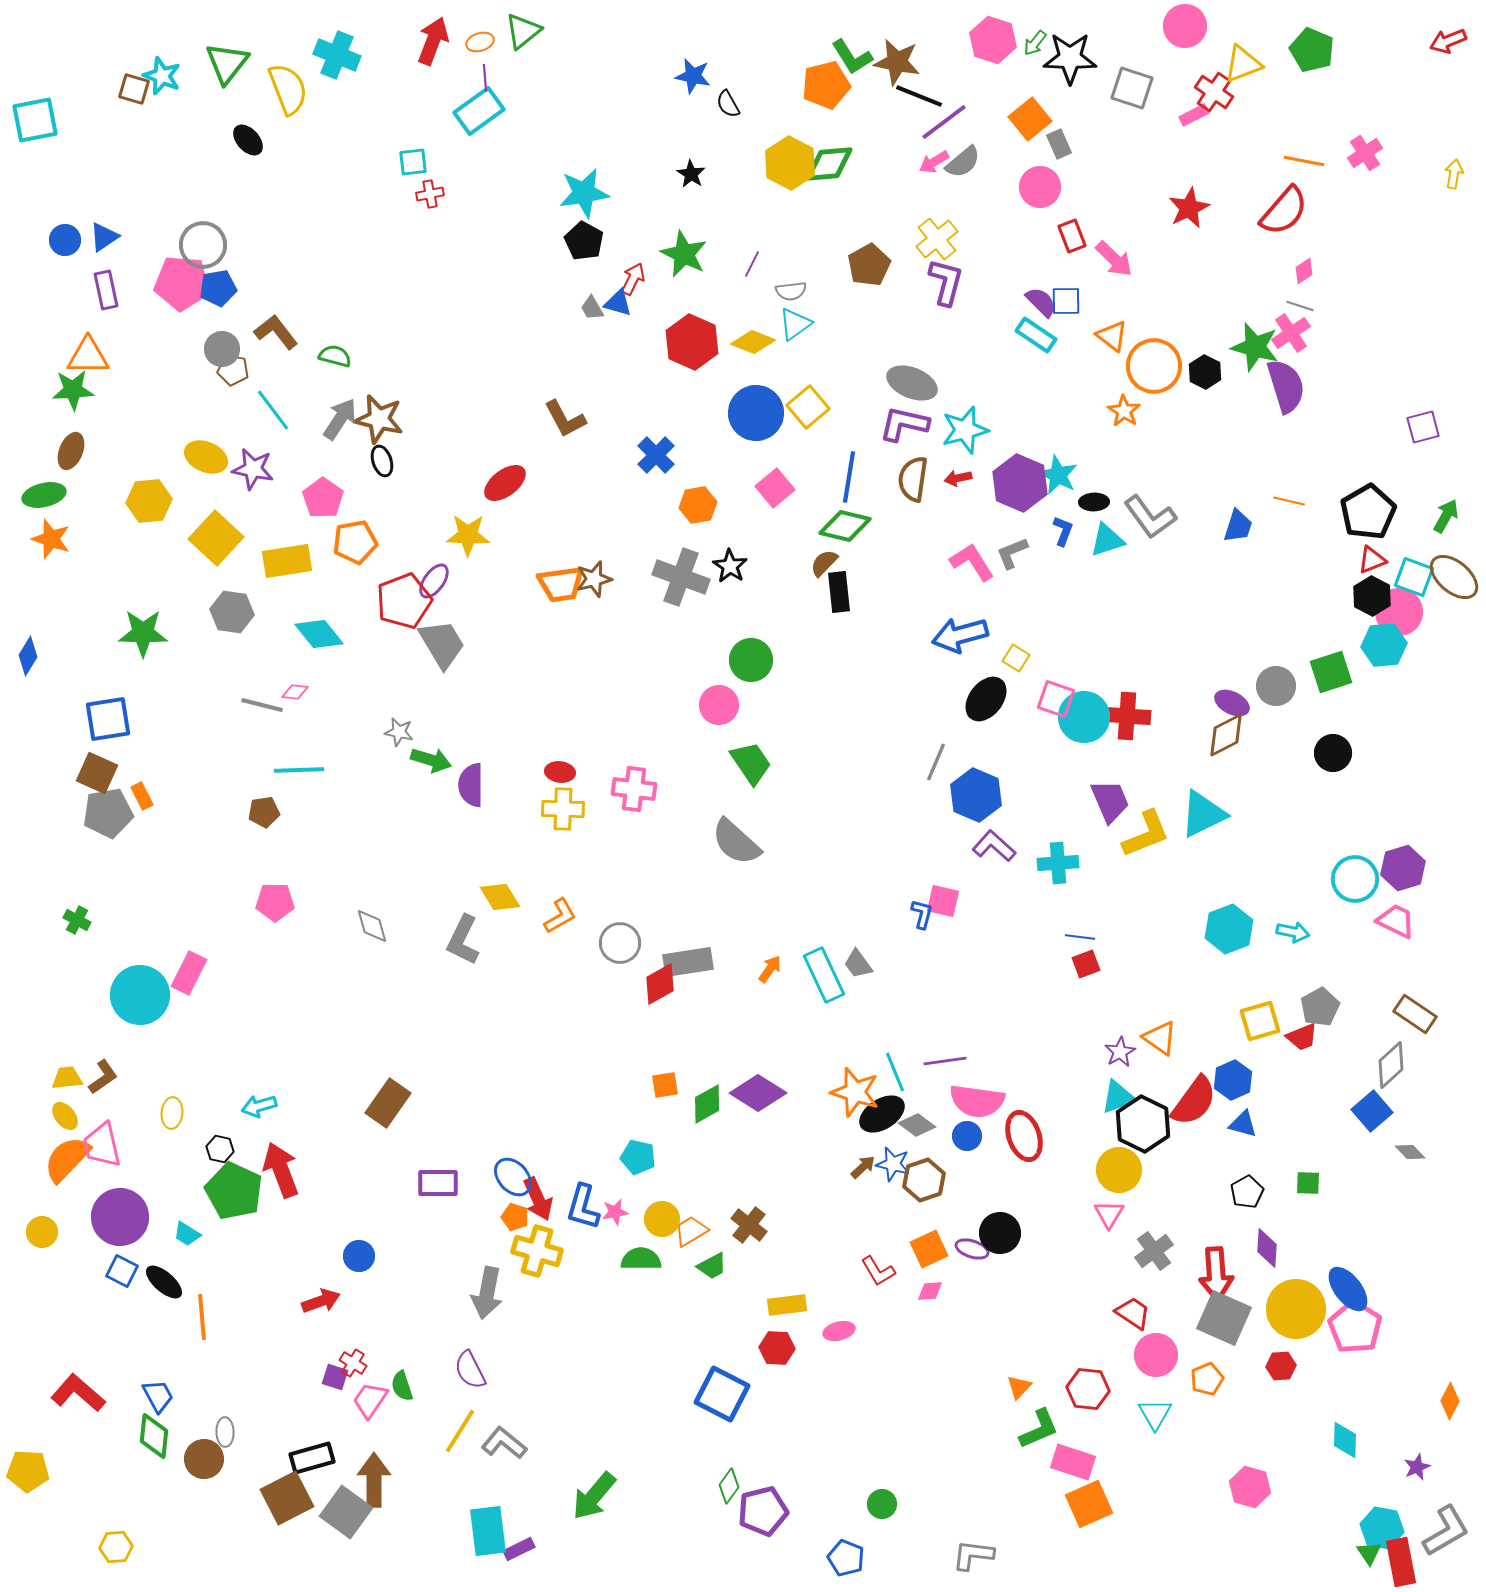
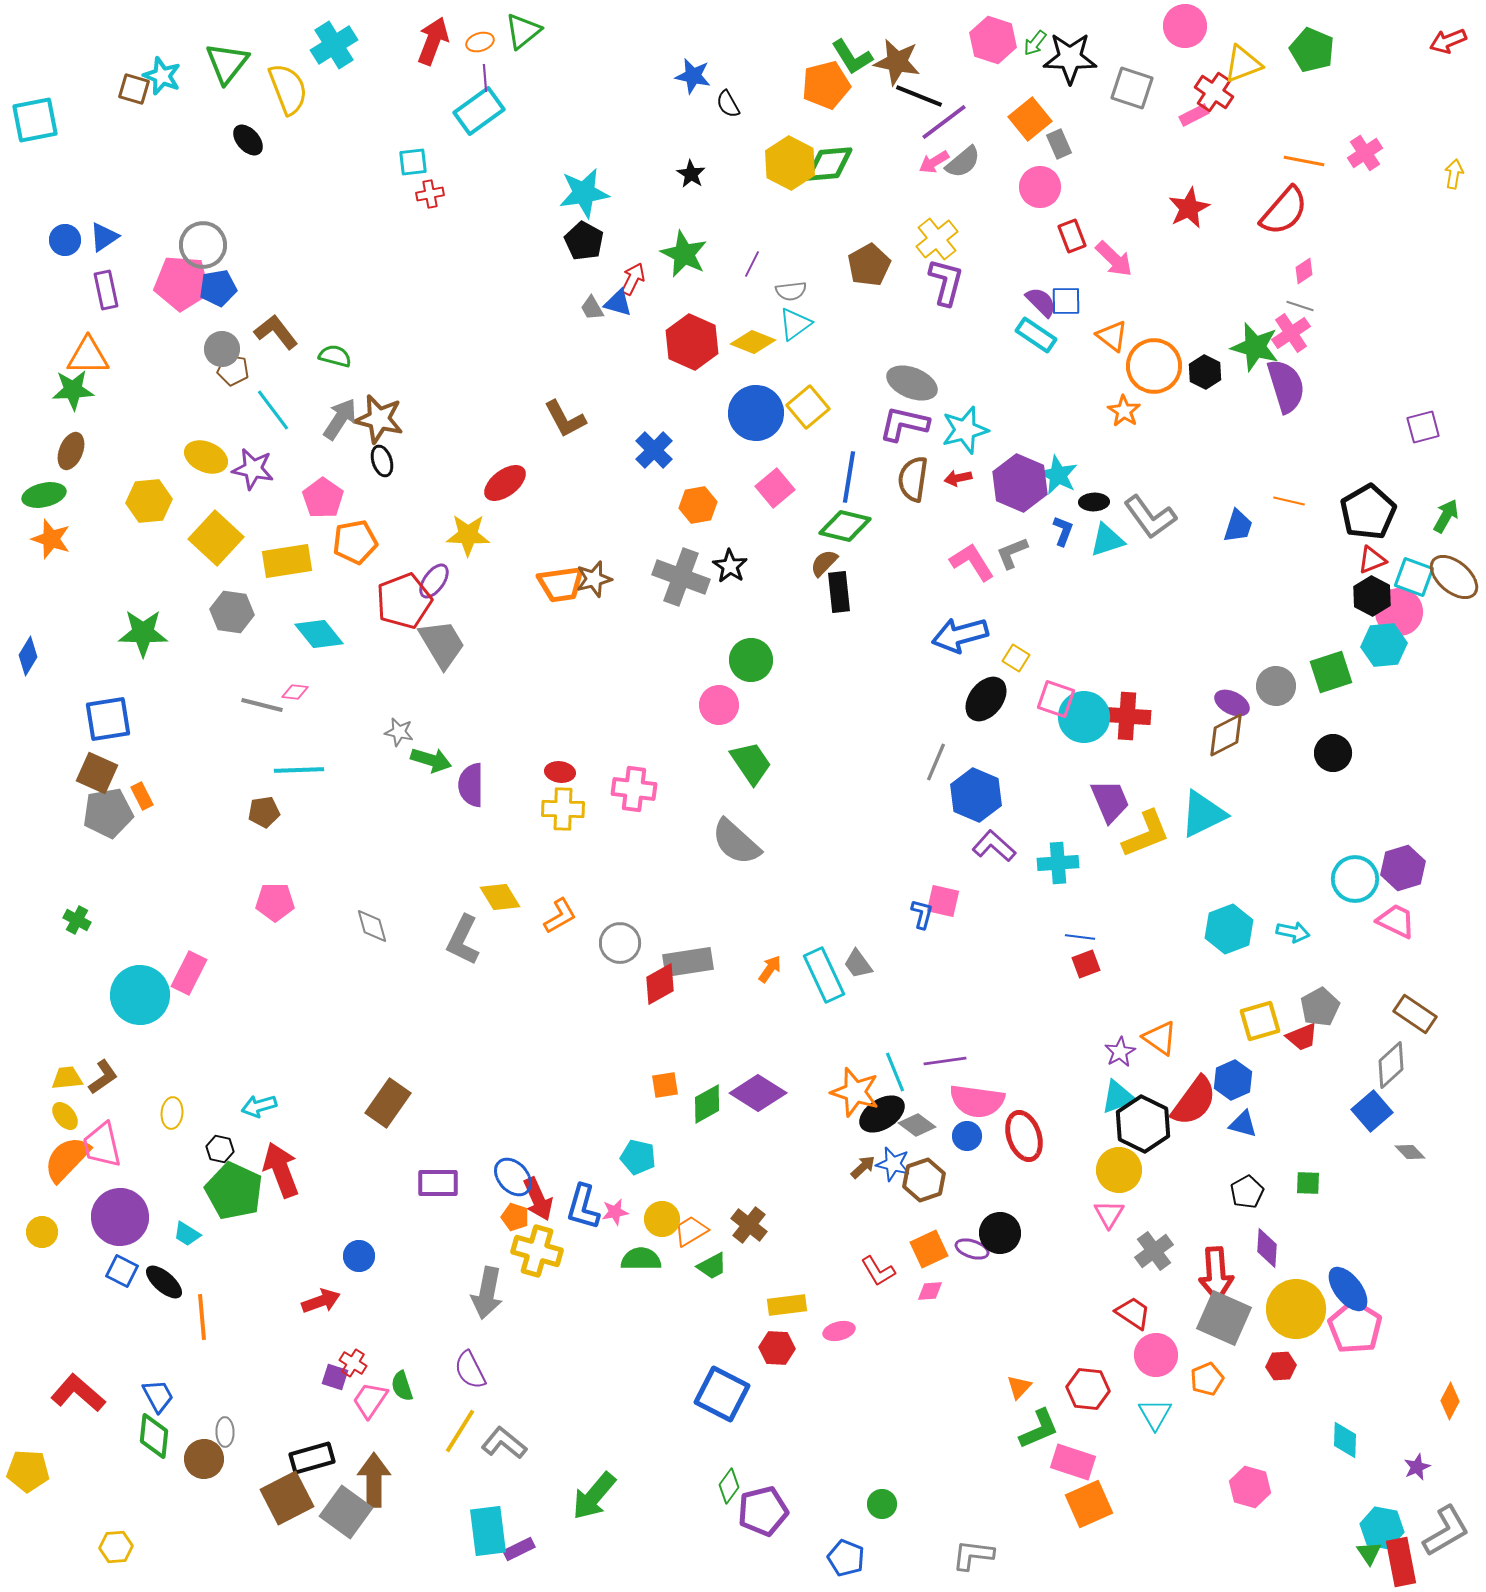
cyan cross at (337, 55): moved 3 px left, 10 px up; rotated 36 degrees clockwise
blue cross at (656, 455): moved 2 px left, 5 px up
